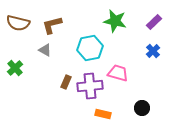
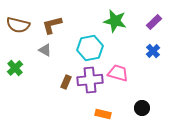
brown semicircle: moved 2 px down
purple cross: moved 6 px up
